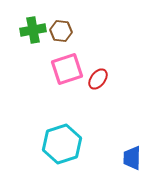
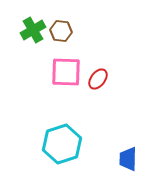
green cross: rotated 20 degrees counterclockwise
pink square: moved 1 px left, 3 px down; rotated 20 degrees clockwise
blue trapezoid: moved 4 px left, 1 px down
